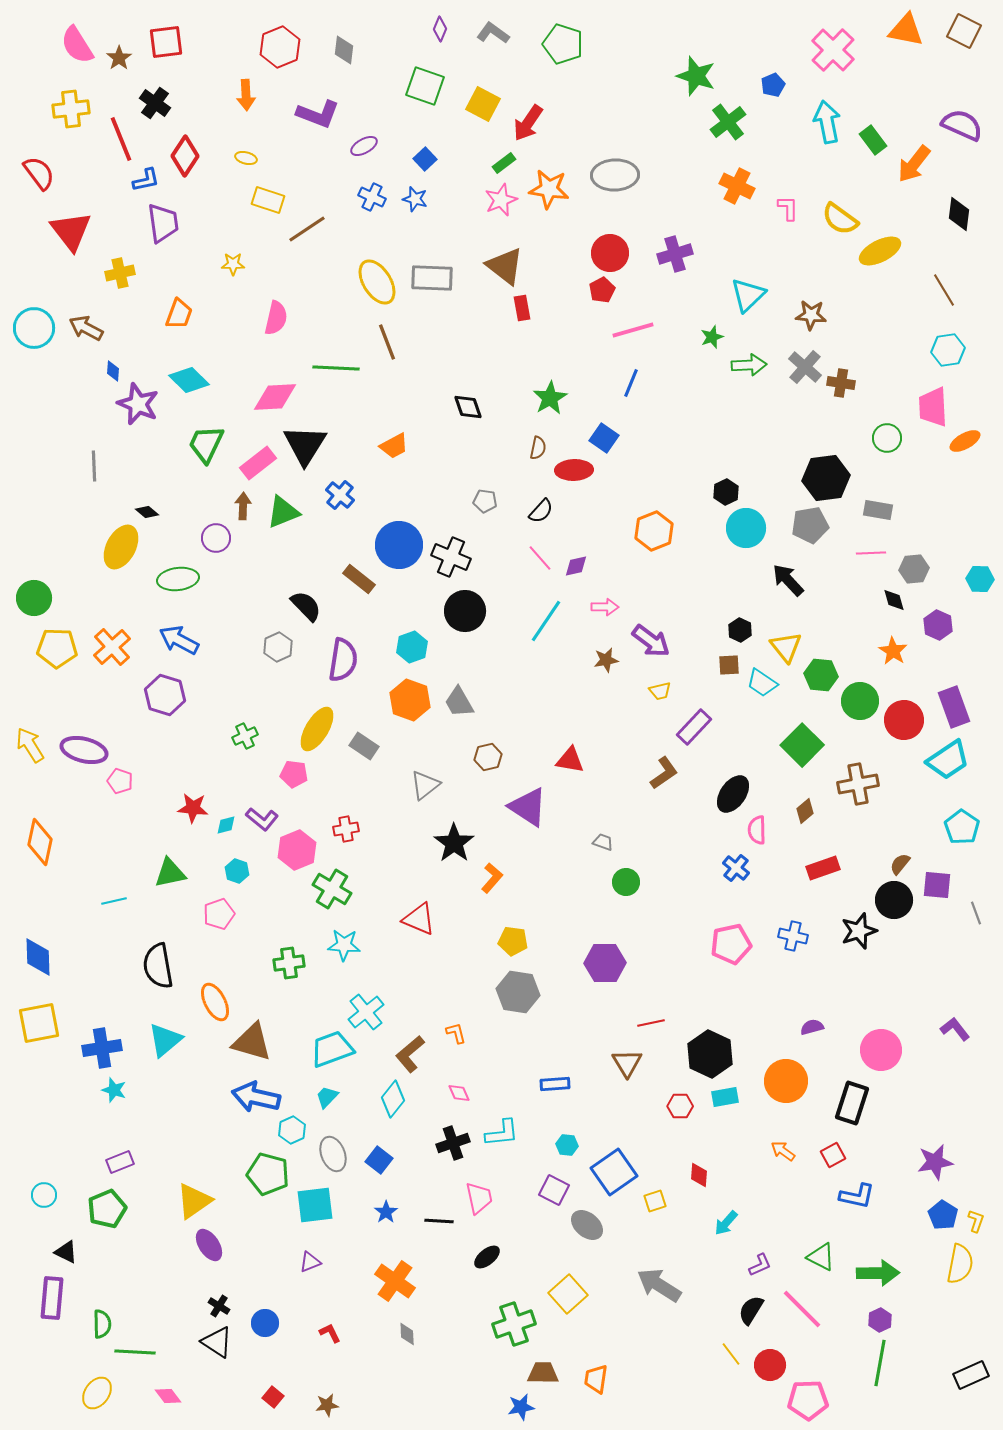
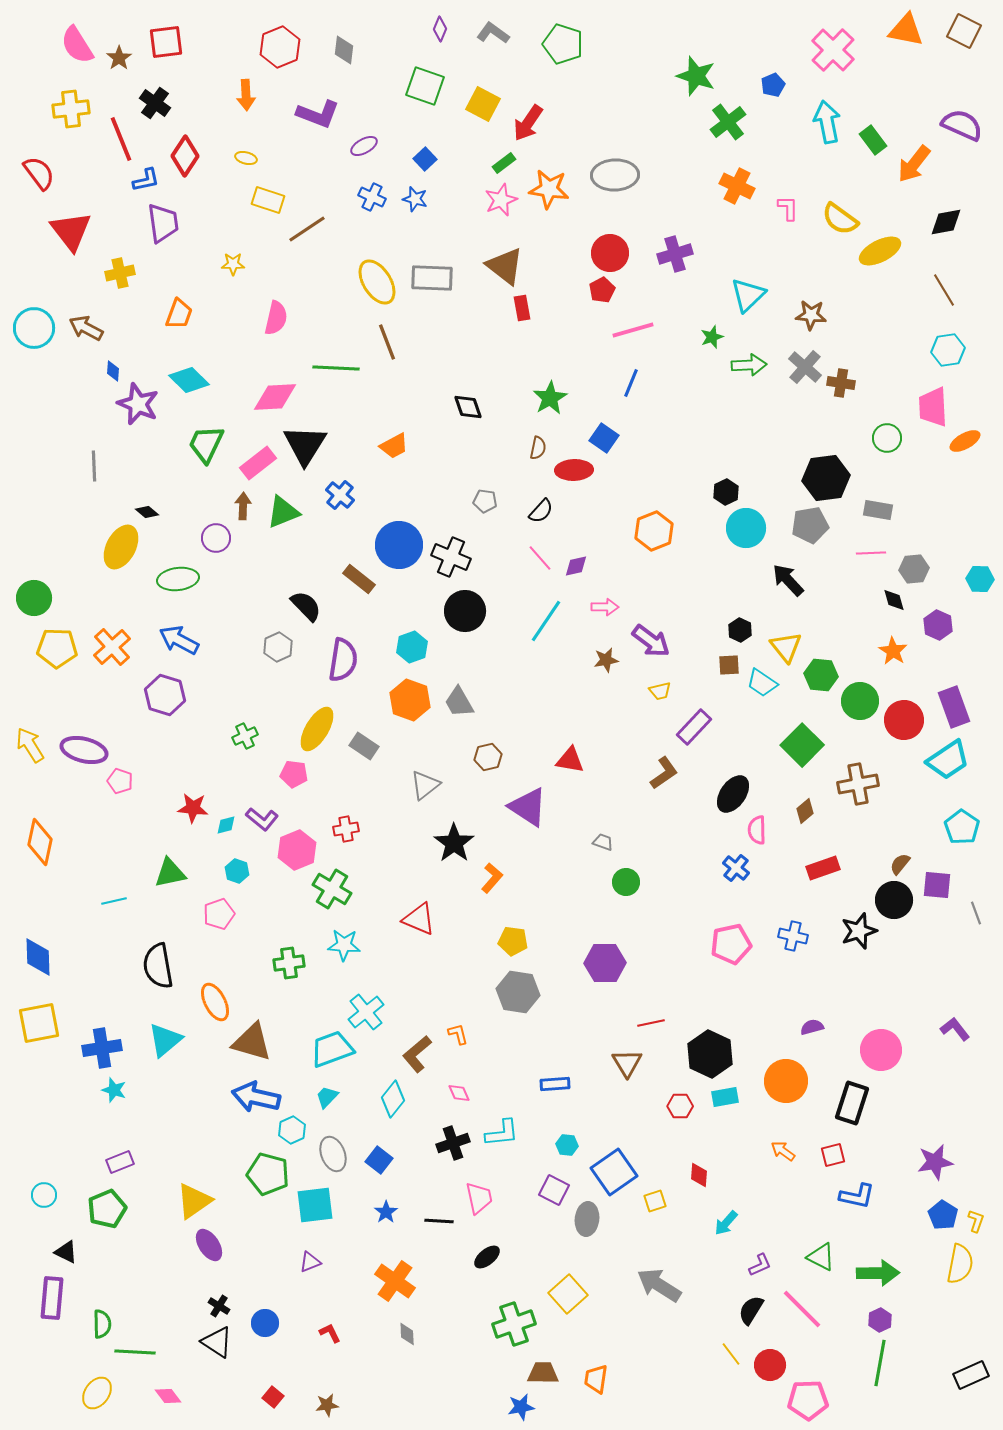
black diamond at (959, 214): moved 13 px left, 8 px down; rotated 72 degrees clockwise
orange L-shape at (456, 1033): moved 2 px right, 1 px down
brown L-shape at (410, 1054): moved 7 px right
red square at (833, 1155): rotated 15 degrees clockwise
gray ellipse at (587, 1225): moved 6 px up; rotated 56 degrees clockwise
